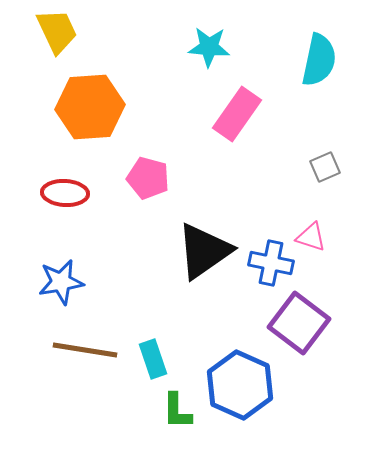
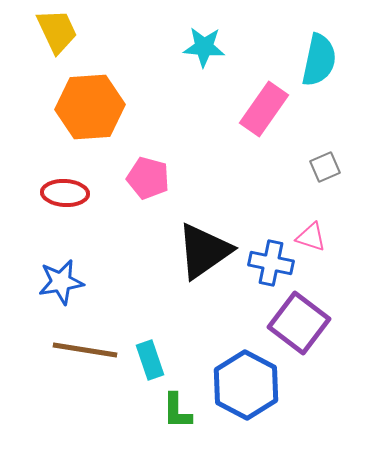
cyan star: moved 5 px left
pink rectangle: moved 27 px right, 5 px up
cyan rectangle: moved 3 px left, 1 px down
blue hexagon: moved 6 px right; rotated 4 degrees clockwise
